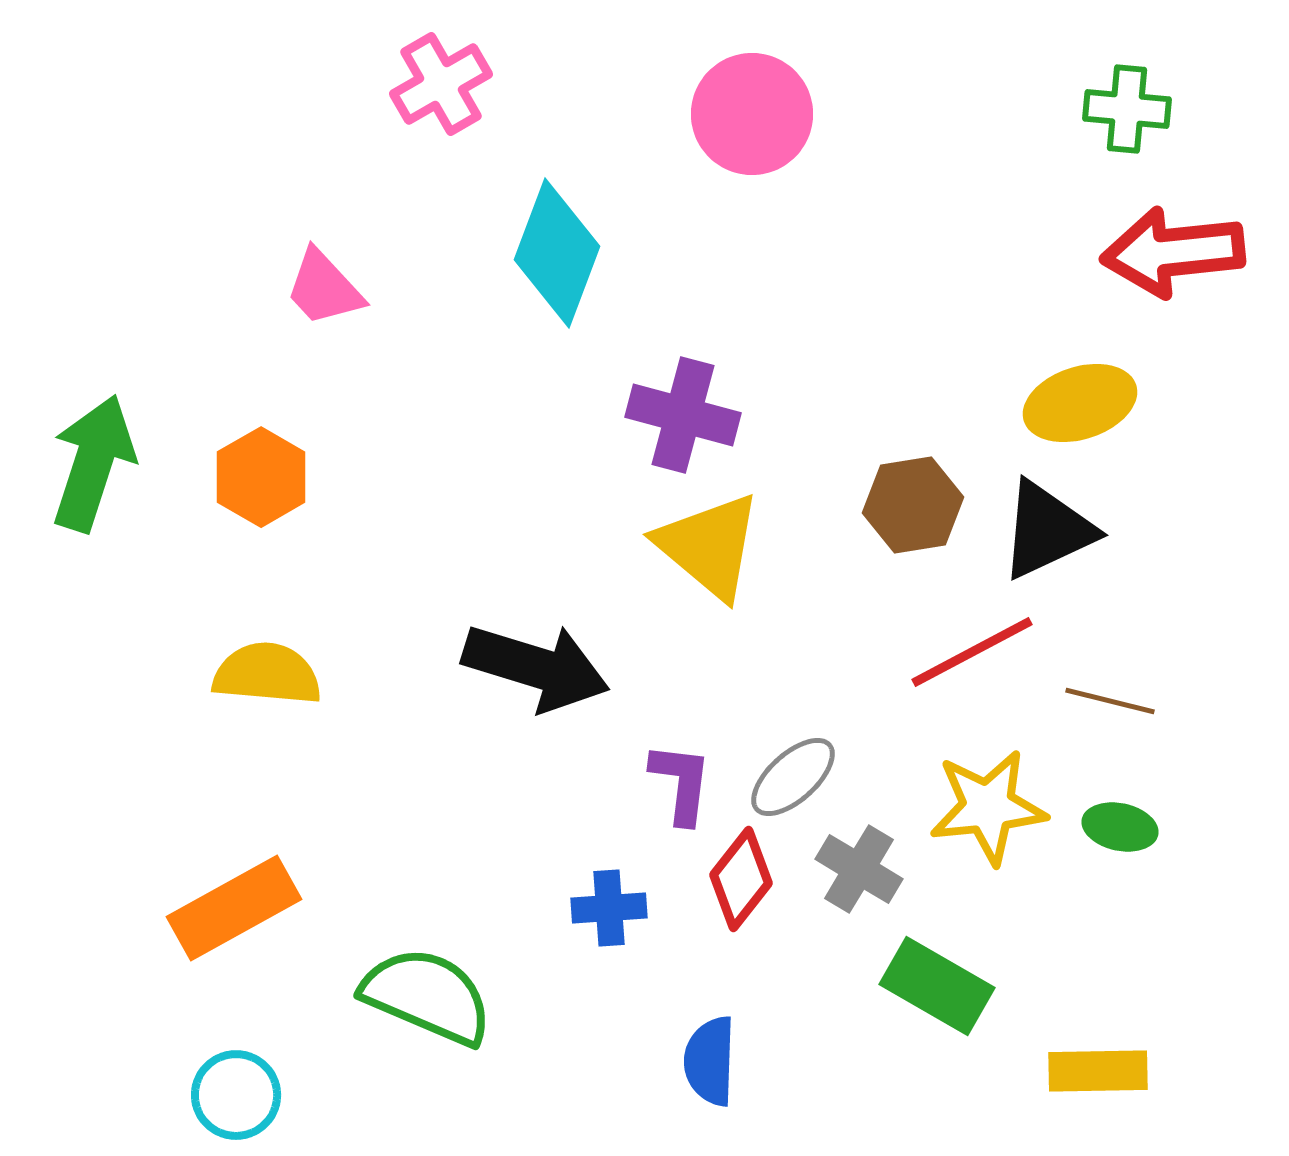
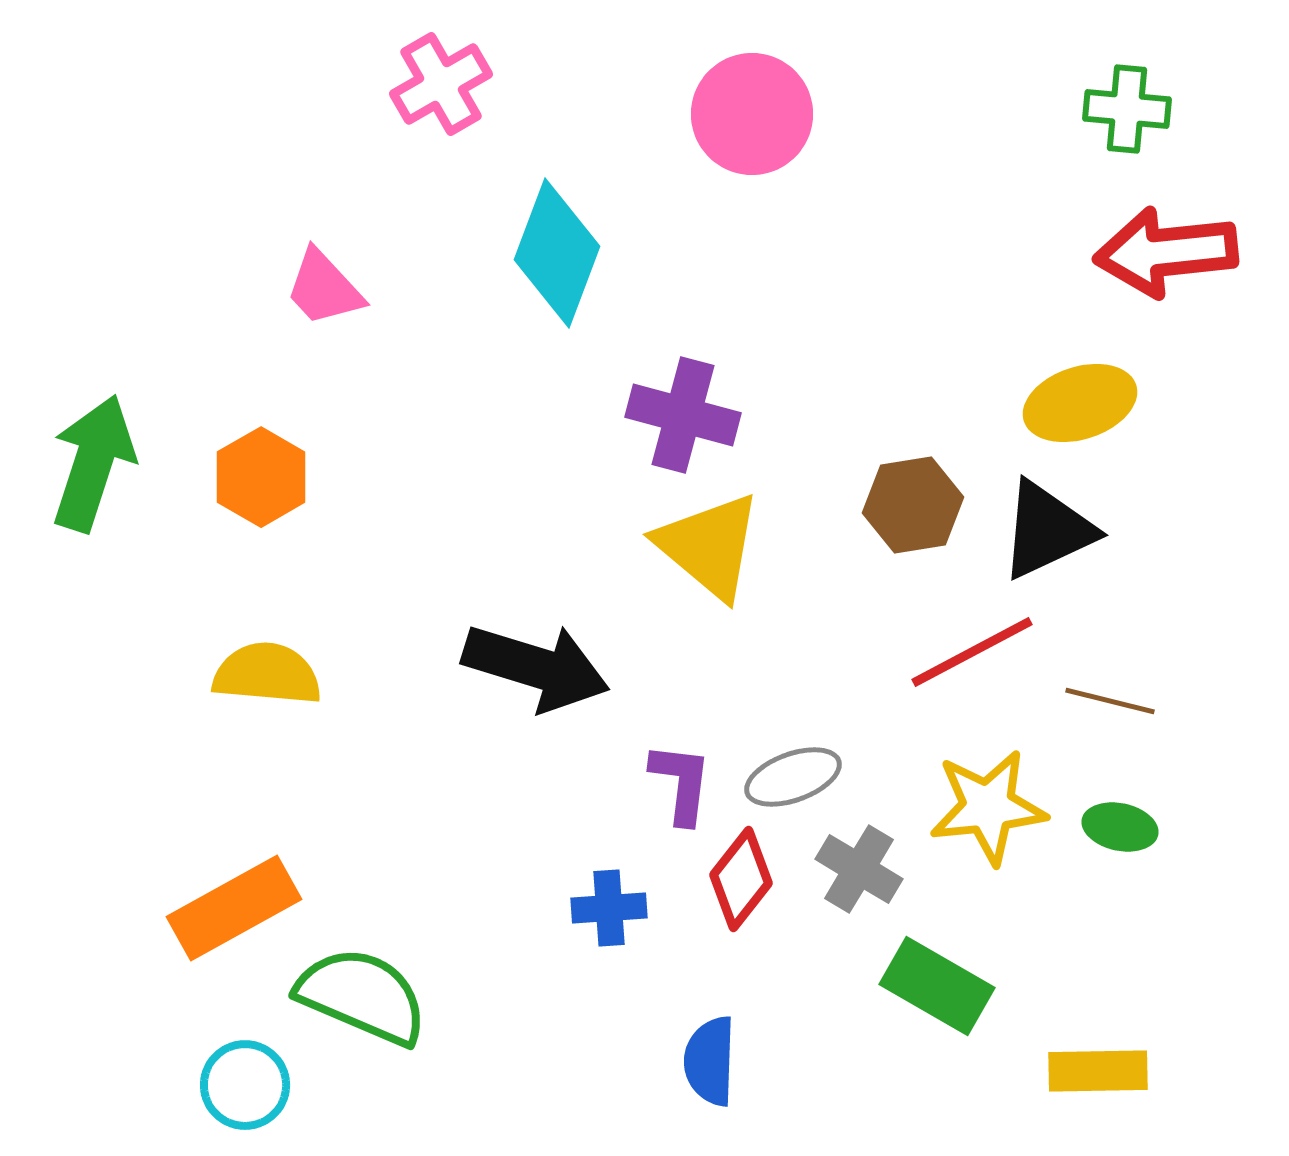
red arrow: moved 7 px left
gray ellipse: rotated 22 degrees clockwise
green semicircle: moved 65 px left
cyan circle: moved 9 px right, 10 px up
